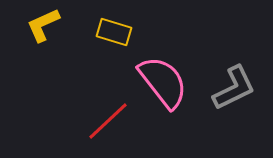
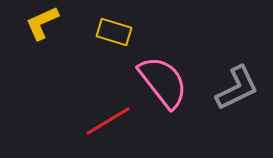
yellow L-shape: moved 1 px left, 2 px up
gray L-shape: moved 3 px right
red line: rotated 12 degrees clockwise
